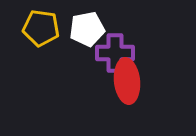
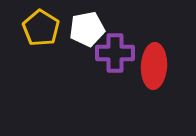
yellow pentagon: rotated 24 degrees clockwise
red ellipse: moved 27 px right, 15 px up; rotated 9 degrees clockwise
